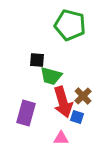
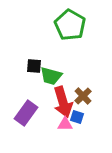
green pentagon: rotated 16 degrees clockwise
black square: moved 3 px left, 6 px down
purple rectangle: rotated 20 degrees clockwise
pink triangle: moved 4 px right, 14 px up
